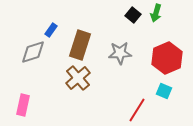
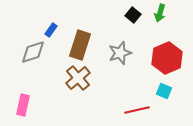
green arrow: moved 4 px right
gray star: rotated 15 degrees counterclockwise
red line: rotated 45 degrees clockwise
